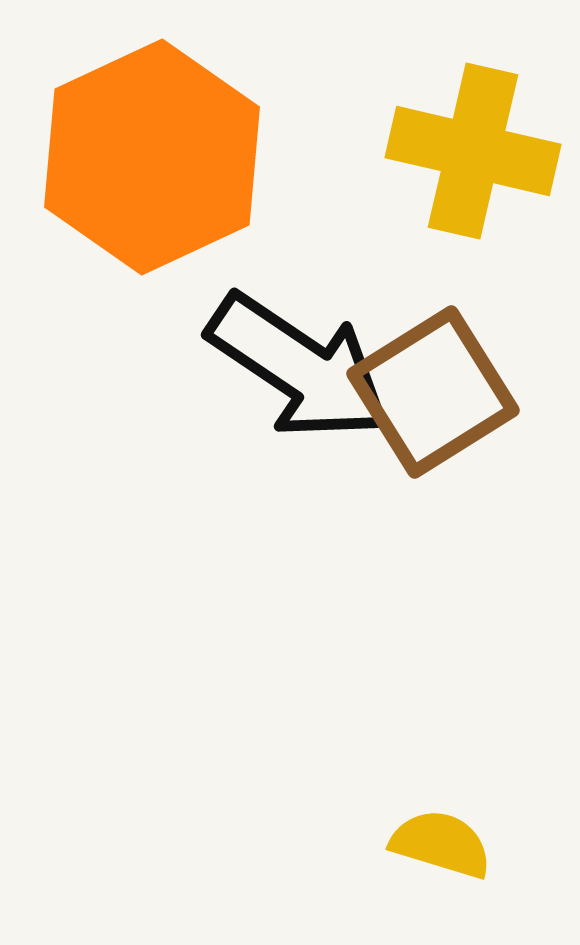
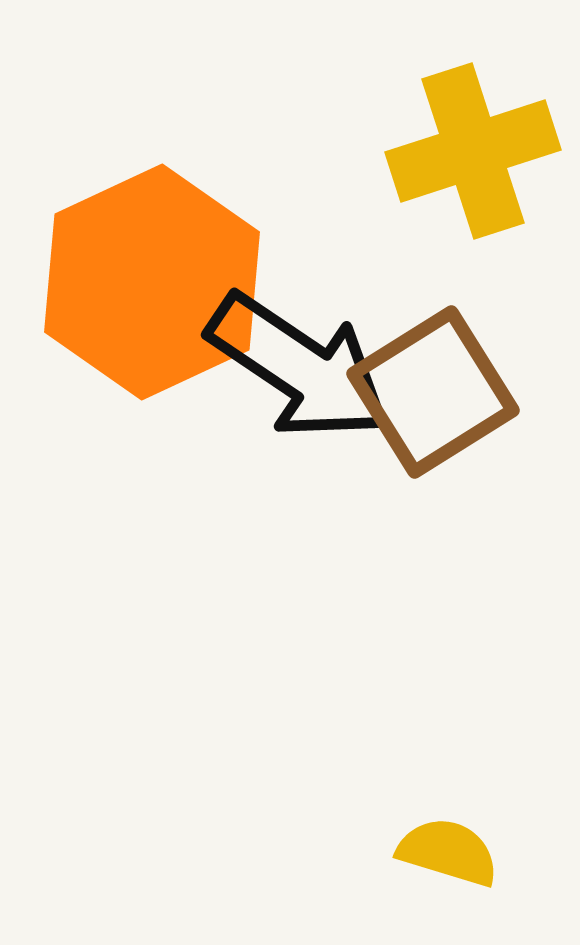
yellow cross: rotated 31 degrees counterclockwise
orange hexagon: moved 125 px down
yellow semicircle: moved 7 px right, 8 px down
